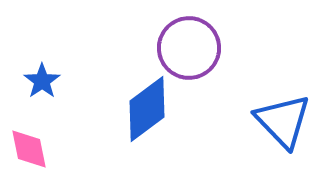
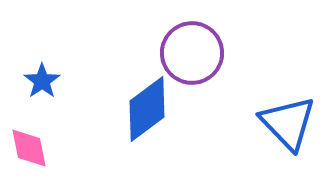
purple circle: moved 3 px right, 5 px down
blue triangle: moved 5 px right, 2 px down
pink diamond: moved 1 px up
